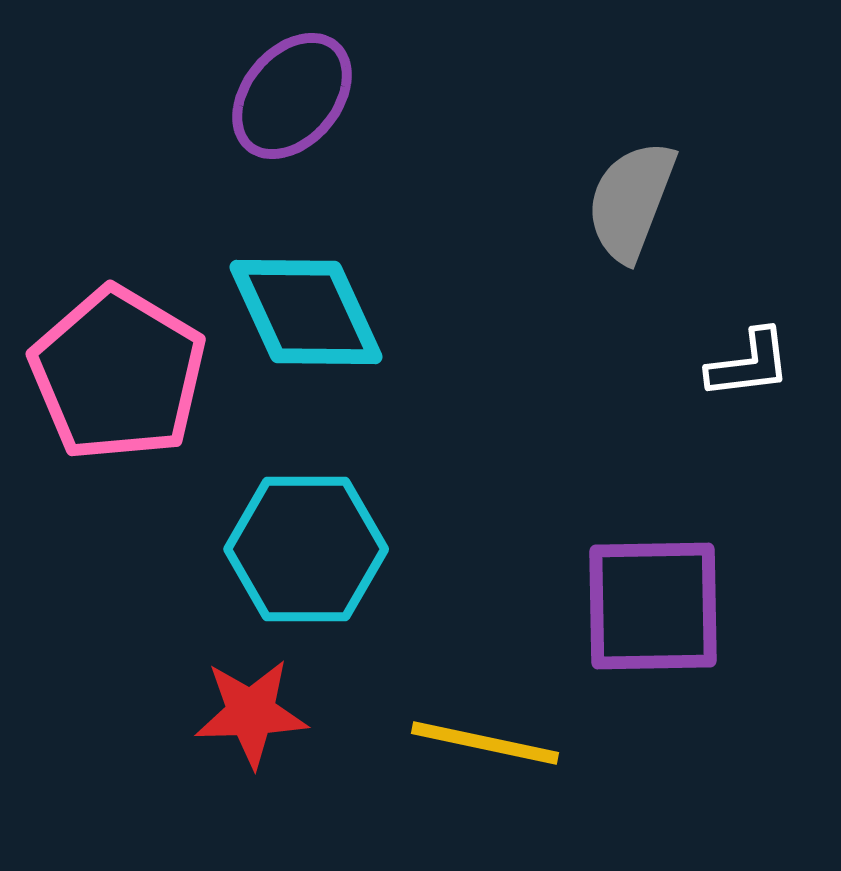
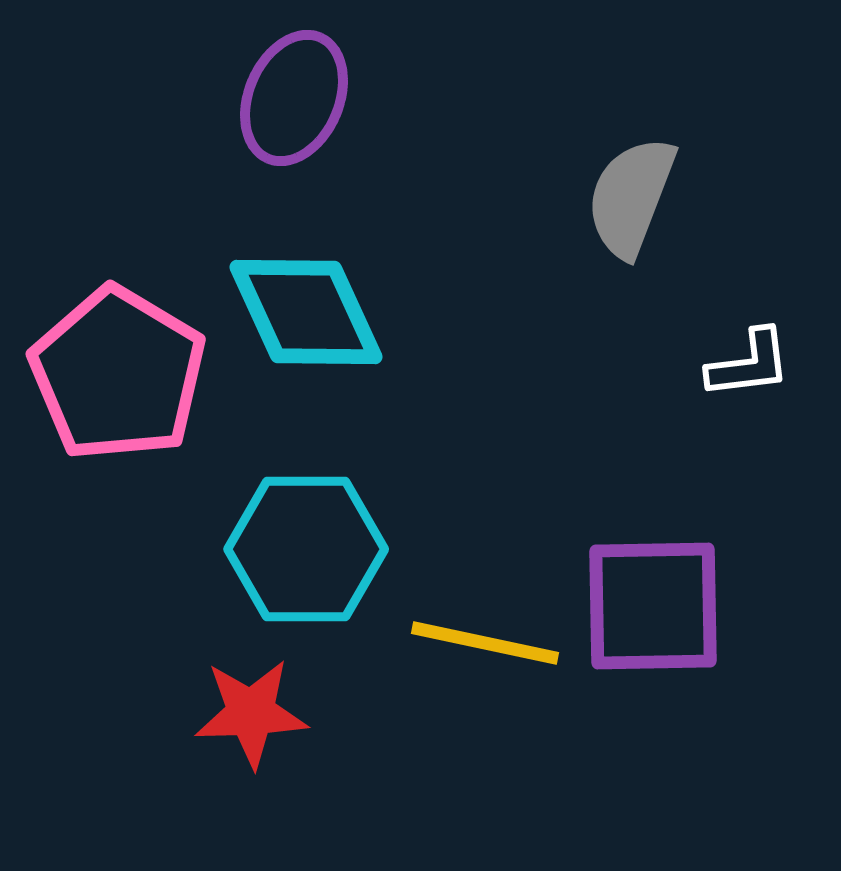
purple ellipse: moved 2 px right, 2 px down; rotated 17 degrees counterclockwise
gray semicircle: moved 4 px up
yellow line: moved 100 px up
